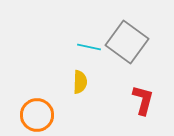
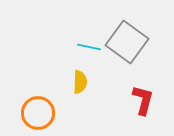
orange circle: moved 1 px right, 2 px up
